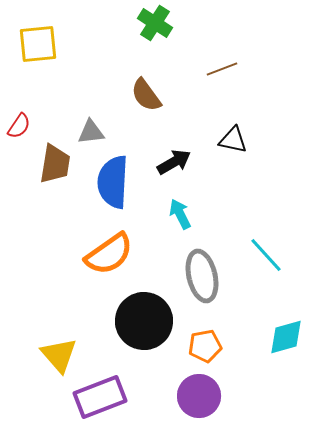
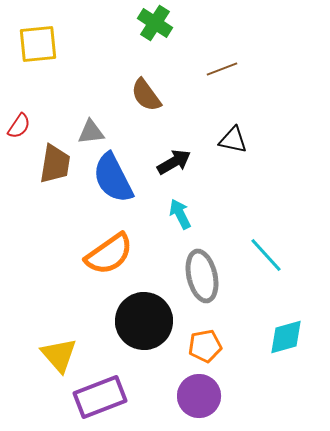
blue semicircle: moved 4 px up; rotated 30 degrees counterclockwise
